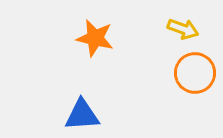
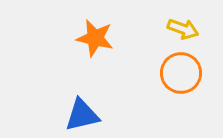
orange circle: moved 14 px left
blue triangle: rotated 9 degrees counterclockwise
